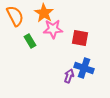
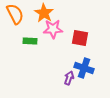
orange semicircle: moved 2 px up
green rectangle: rotated 56 degrees counterclockwise
purple arrow: moved 2 px down
